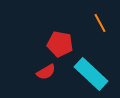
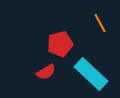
red pentagon: rotated 25 degrees counterclockwise
